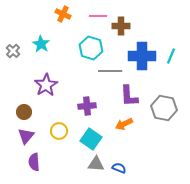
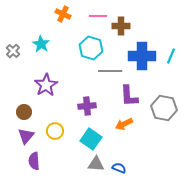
yellow circle: moved 4 px left
purple semicircle: moved 1 px up
